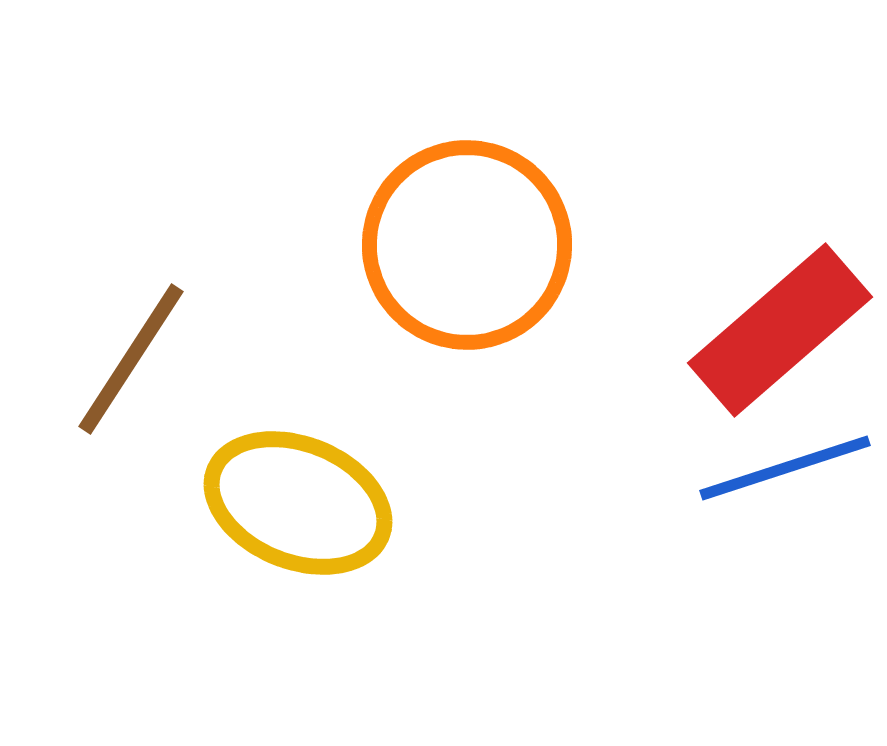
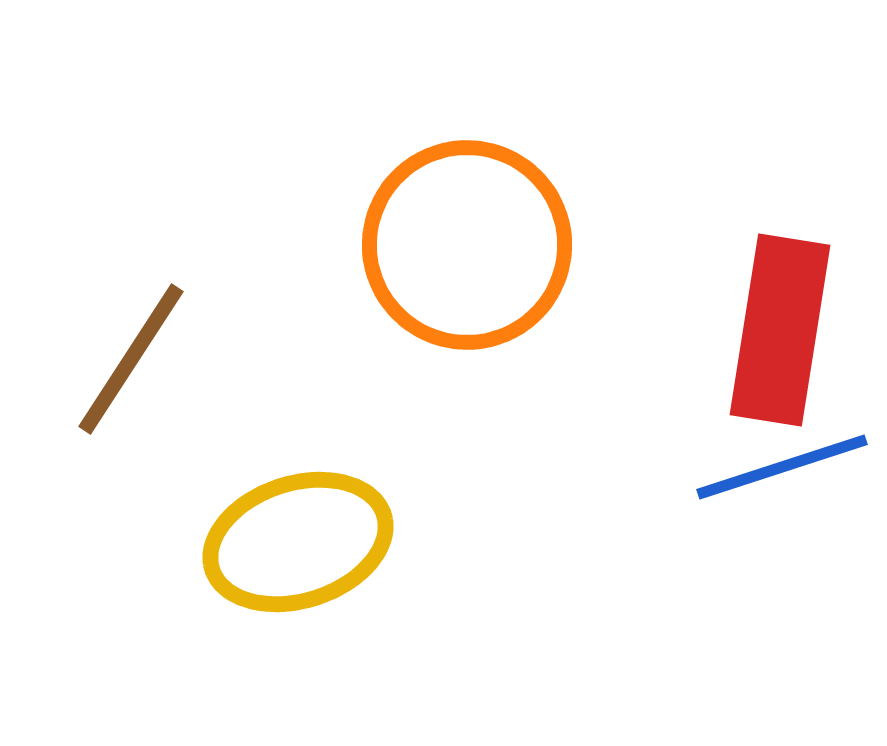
red rectangle: rotated 40 degrees counterclockwise
blue line: moved 3 px left, 1 px up
yellow ellipse: moved 39 px down; rotated 40 degrees counterclockwise
